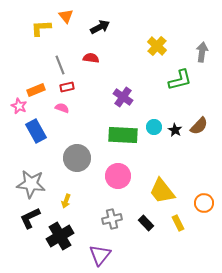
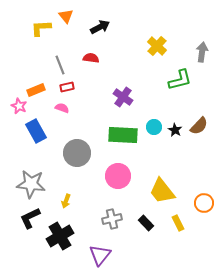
gray circle: moved 5 px up
